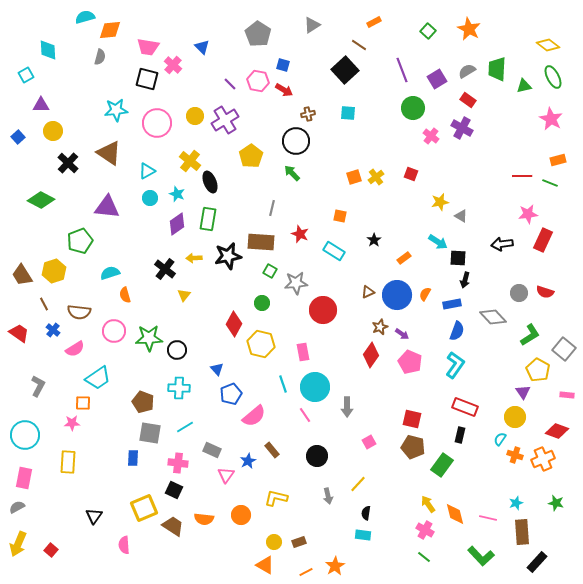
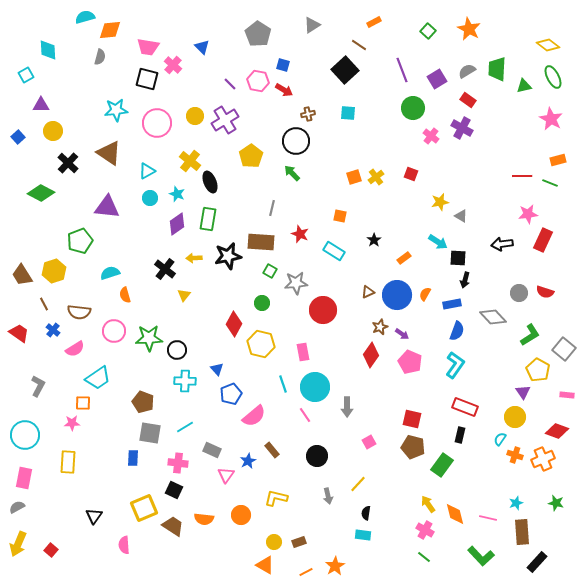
green diamond at (41, 200): moved 7 px up
cyan cross at (179, 388): moved 6 px right, 7 px up
